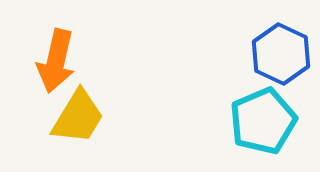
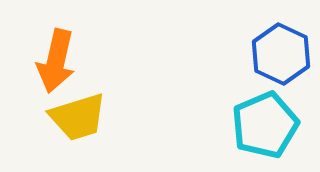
yellow trapezoid: rotated 42 degrees clockwise
cyan pentagon: moved 2 px right, 4 px down
